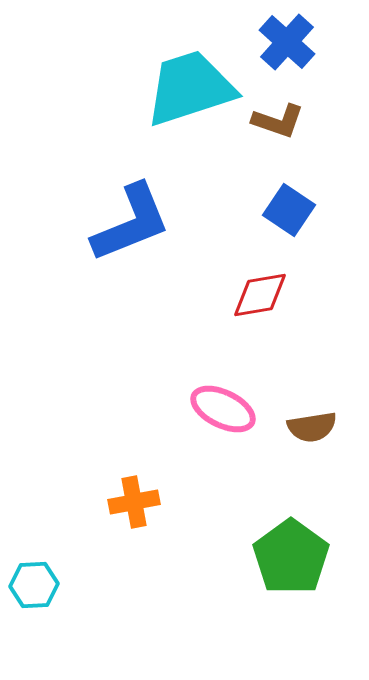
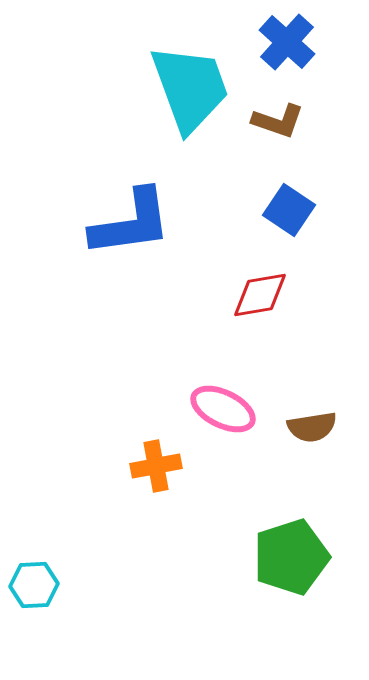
cyan trapezoid: rotated 88 degrees clockwise
blue L-shape: rotated 14 degrees clockwise
orange cross: moved 22 px right, 36 px up
green pentagon: rotated 18 degrees clockwise
